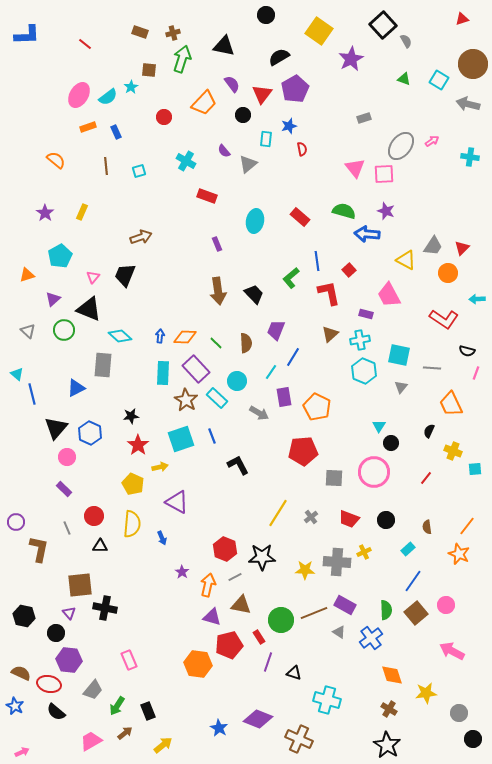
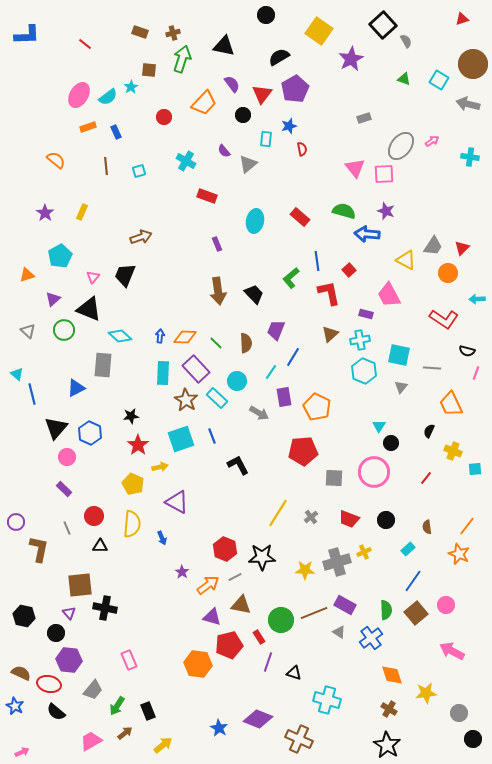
gray cross at (337, 562): rotated 20 degrees counterclockwise
orange arrow at (208, 585): rotated 40 degrees clockwise
